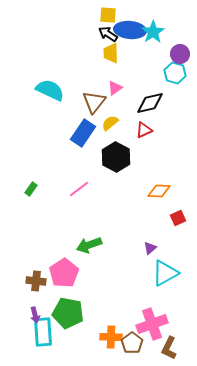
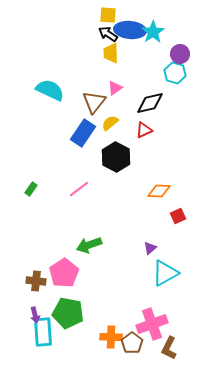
red square: moved 2 px up
